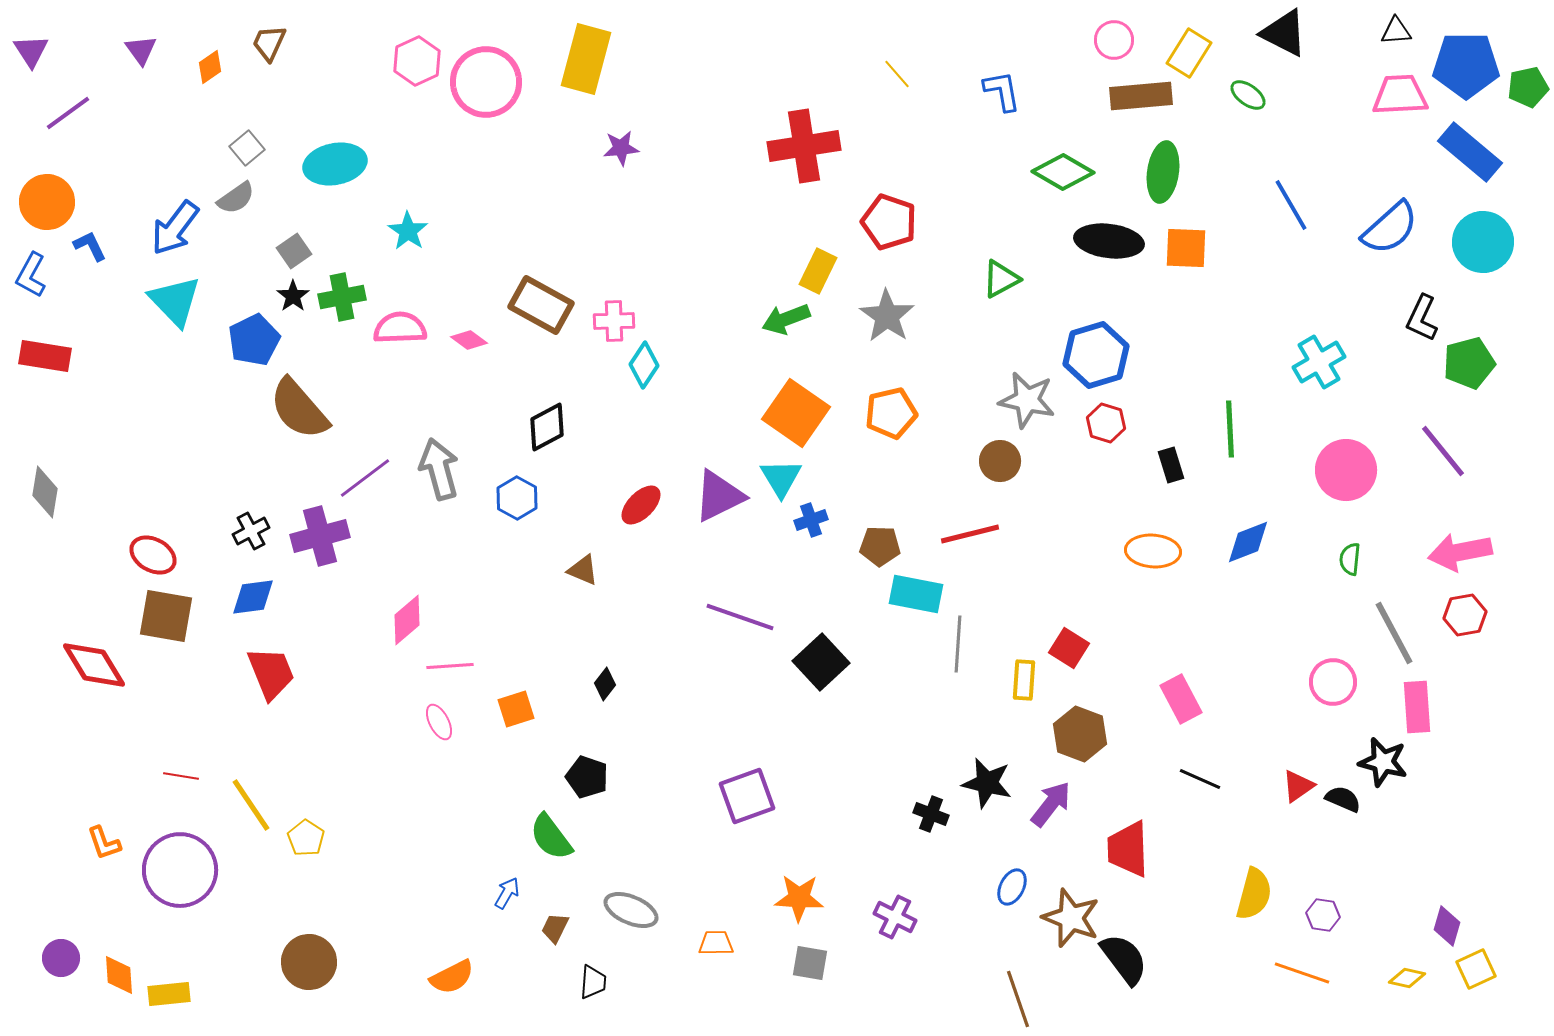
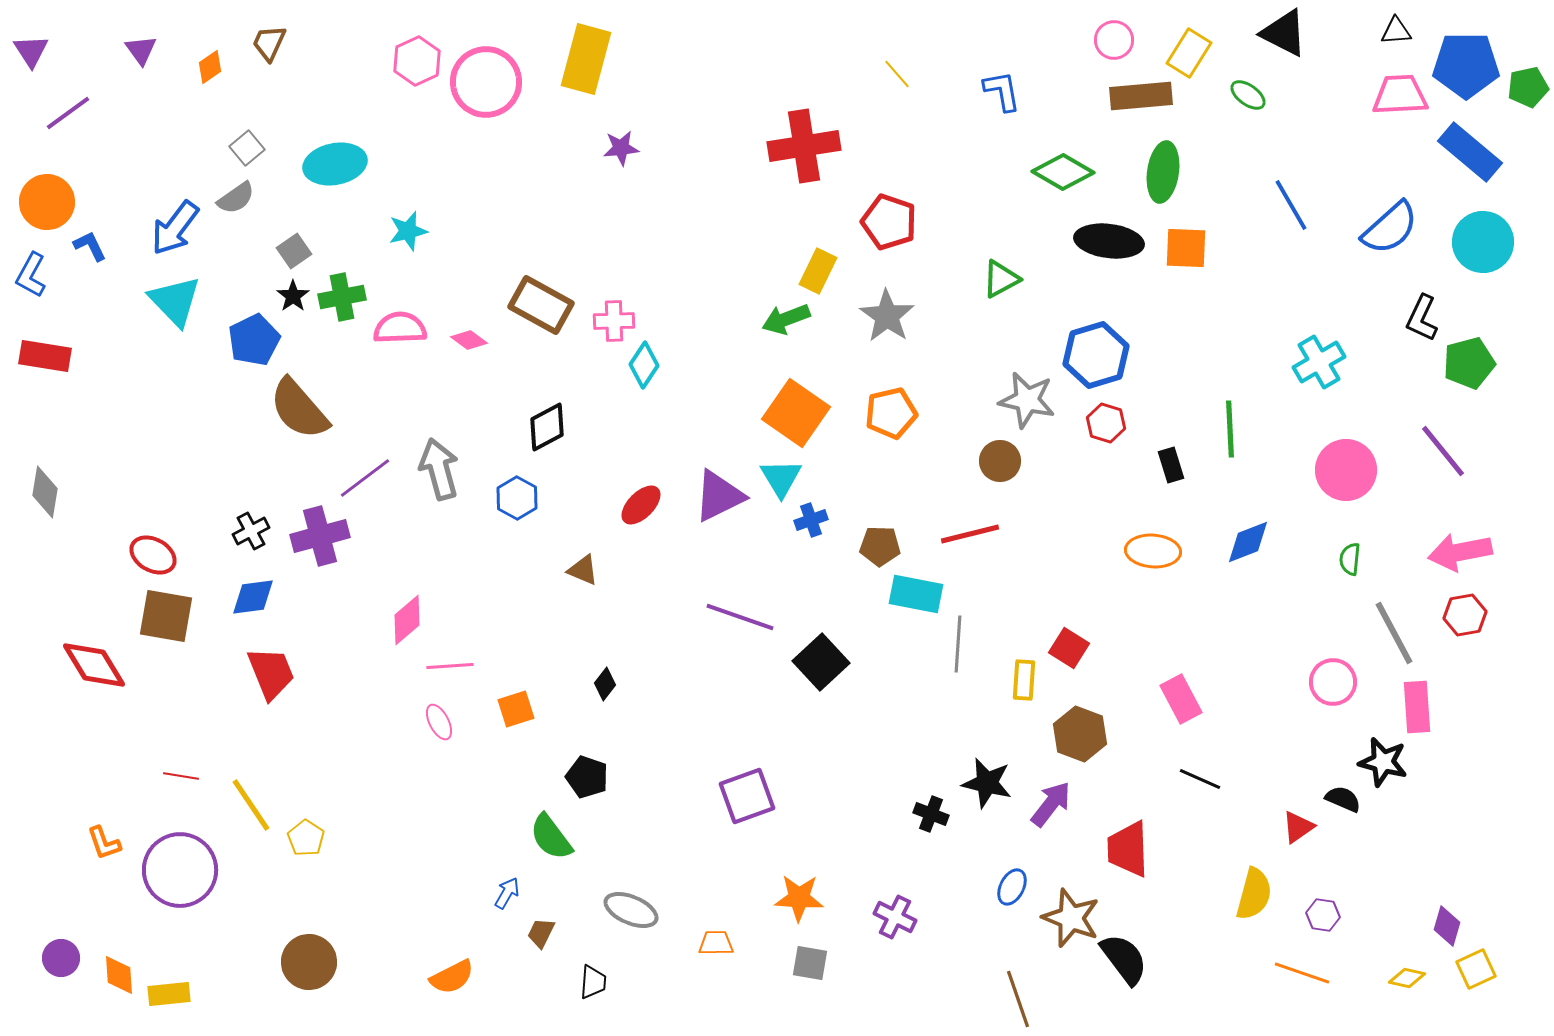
cyan star at (408, 231): rotated 24 degrees clockwise
red triangle at (1298, 786): moved 41 px down
brown trapezoid at (555, 928): moved 14 px left, 5 px down
